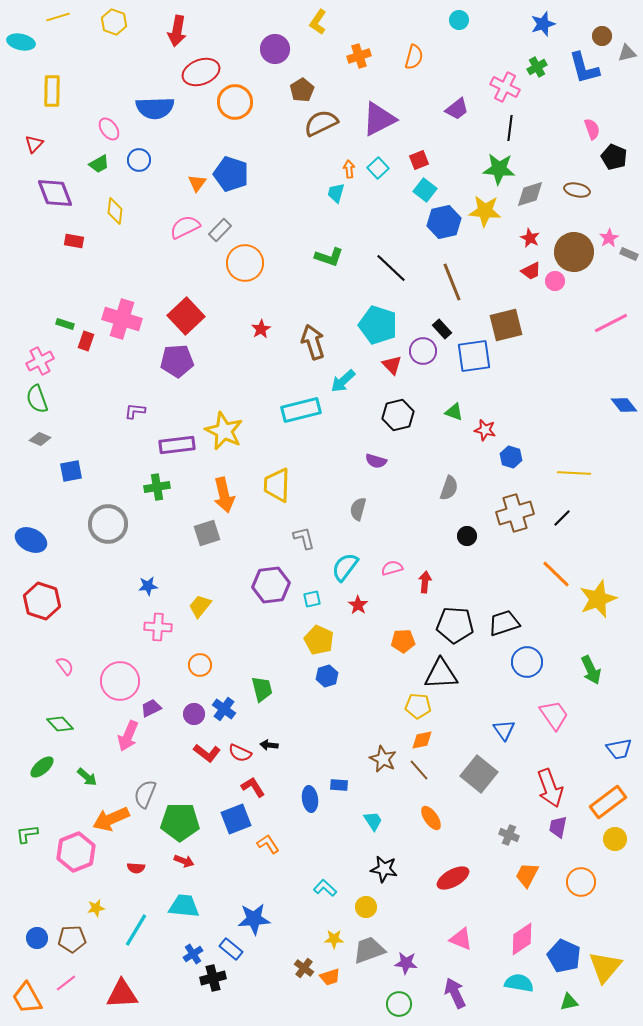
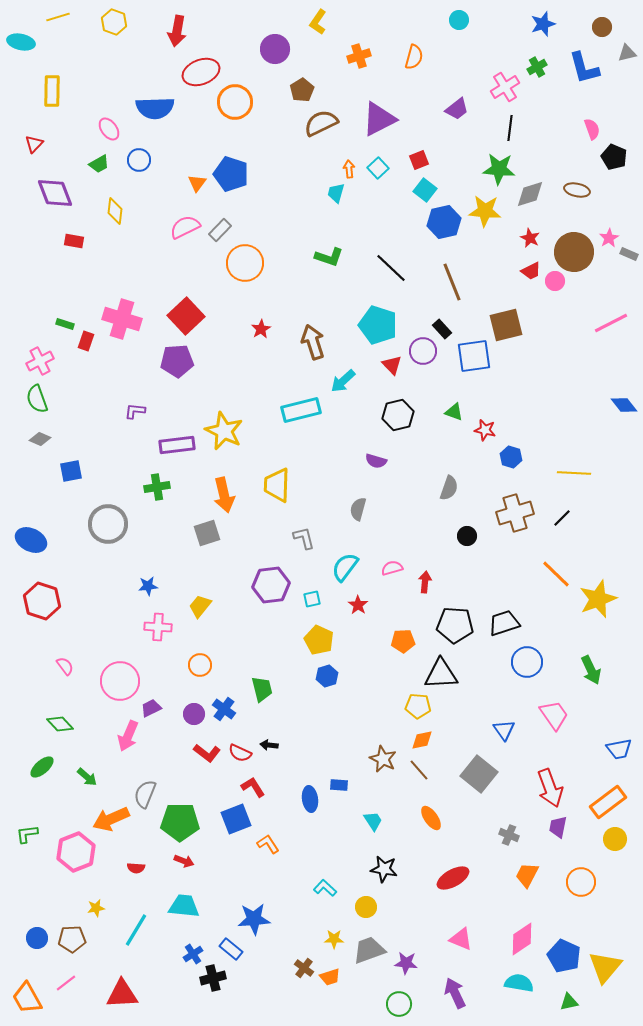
brown circle at (602, 36): moved 9 px up
pink cross at (505, 87): rotated 32 degrees clockwise
